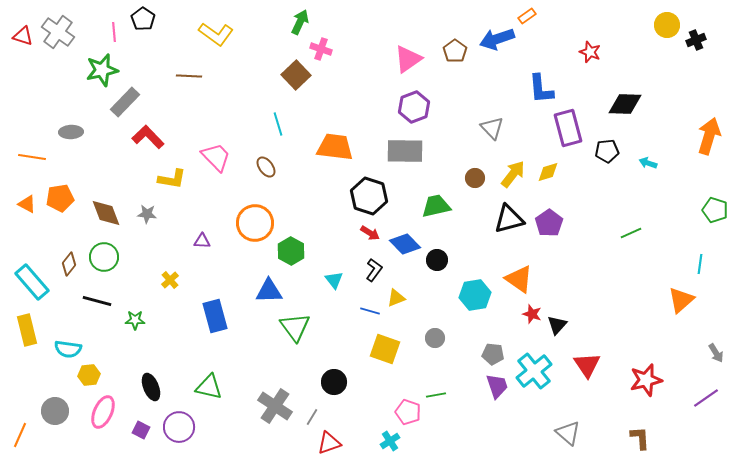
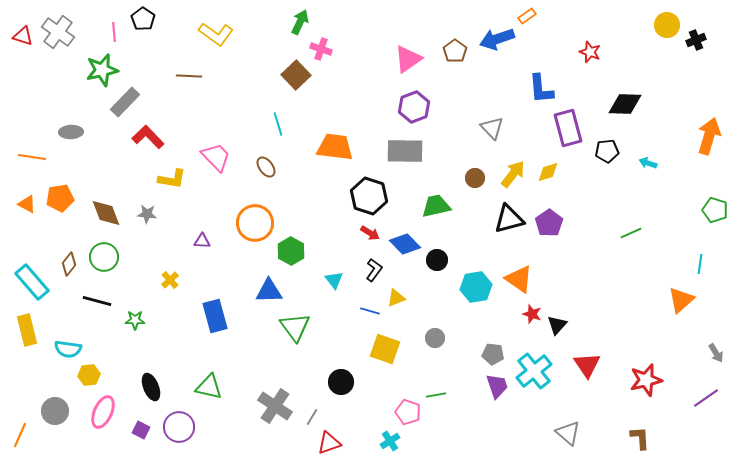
cyan hexagon at (475, 295): moved 1 px right, 8 px up
black circle at (334, 382): moved 7 px right
